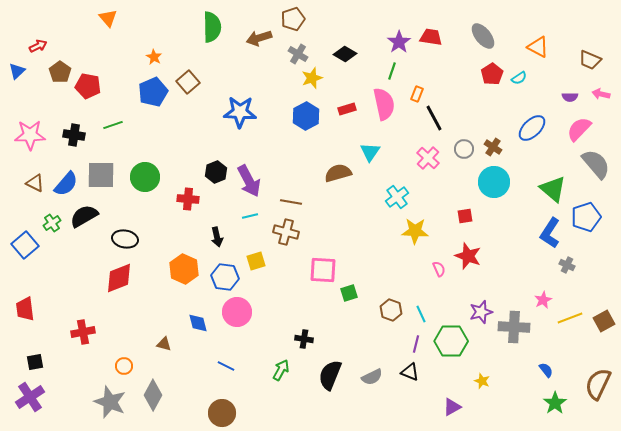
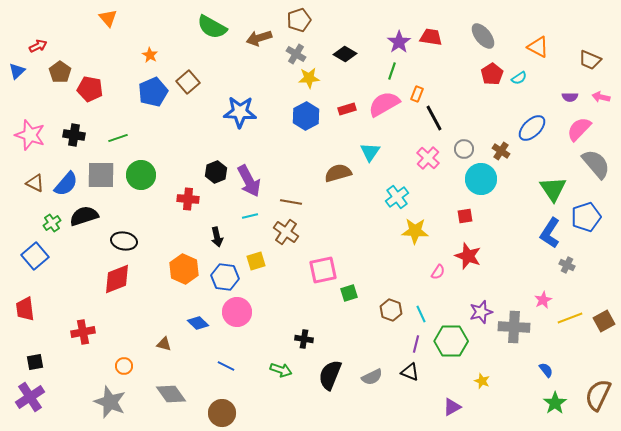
brown pentagon at (293, 19): moved 6 px right, 1 px down
green semicircle at (212, 27): rotated 120 degrees clockwise
gray cross at (298, 54): moved 2 px left
orange star at (154, 57): moved 4 px left, 2 px up
yellow star at (312, 78): moved 3 px left; rotated 15 degrees clockwise
red pentagon at (88, 86): moved 2 px right, 3 px down
pink arrow at (601, 94): moved 3 px down
pink semicircle at (384, 104): rotated 108 degrees counterclockwise
green line at (113, 125): moved 5 px right, 13 px down
pink star at (30, 135): rotated 20 degrees clockwise
brown cross at (493, 147): moved 8 px right, 4 px down
green circle at (145, 177): moved 4 px left, 2 px up
cyan circle at (494, 182): moved 13 px left, 3 px up
green triangle at (553, 189): rotated 16 degrees clockwise
black semicircle at (84, 216): rotated 12 degrees clockwise
brown cross at (286, 232): rotated 20 degrees clockwise
black ellipse at (125, 239): moved 1 px left, 2 px down
blue square at (25, 245): moved 10 px right, 11 px down
pink semicircle at (439, 269): moved 1 px left, 3 px down; rotated 56 degrees clockwise
pink square at (323, 270): rotated 16 degrees counterclockwise
red diamond at (119, 278): moved 2 px left, 1 px down
blue diamond at (198, 323): rotated 30 degrees counterclockwise
green arrow at (281, 370): rotated 80 degrees clockwise
brown semicircle at (598, 384): moved 11 px down
gray diamond at (153, 395): moved 18 px right, 1 px up; rotated 64 degrees counterclockwise
